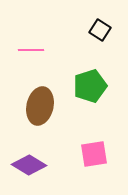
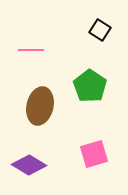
green pentagon: rotated 20 degrees counterclockwise
pink square: rotated 8 degrees counterclockwise
